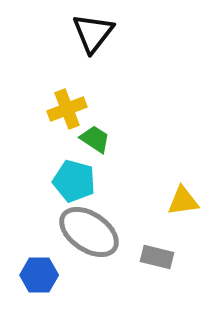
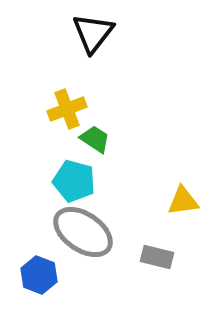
gray ellipse: moved 6 px left
blue hexagon: rotated 21 degrees clockwise
